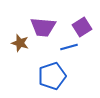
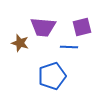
purple square: rotated 18 degrees clockwise
blue line: rotated 18 degrees clockwise
